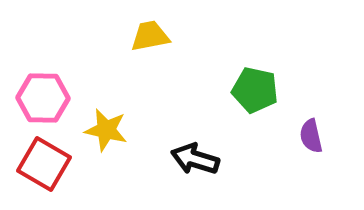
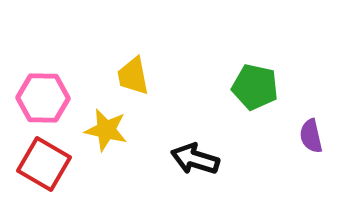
yellow trapezoid: moved 17 px left, 40 px down; rotated 90 degrees counterclockwise
green pentagon: moved 3 px up
